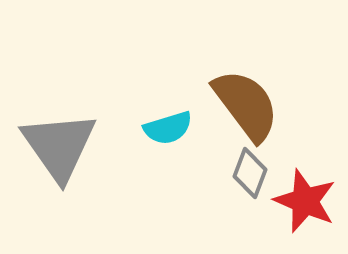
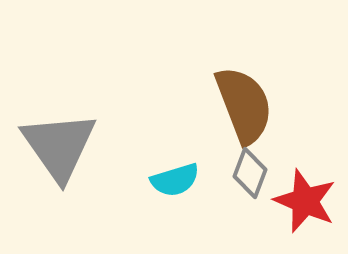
brown semicircle: moved 2 px left; rotated 16 degrees clockwise
cyan semicircle: moved 7 px right, 52 px down
